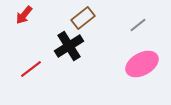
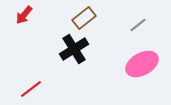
brown rectangle: moved 1 px right
black cross: moved 5 px right, 3 px down
red line: moved 20 px down
